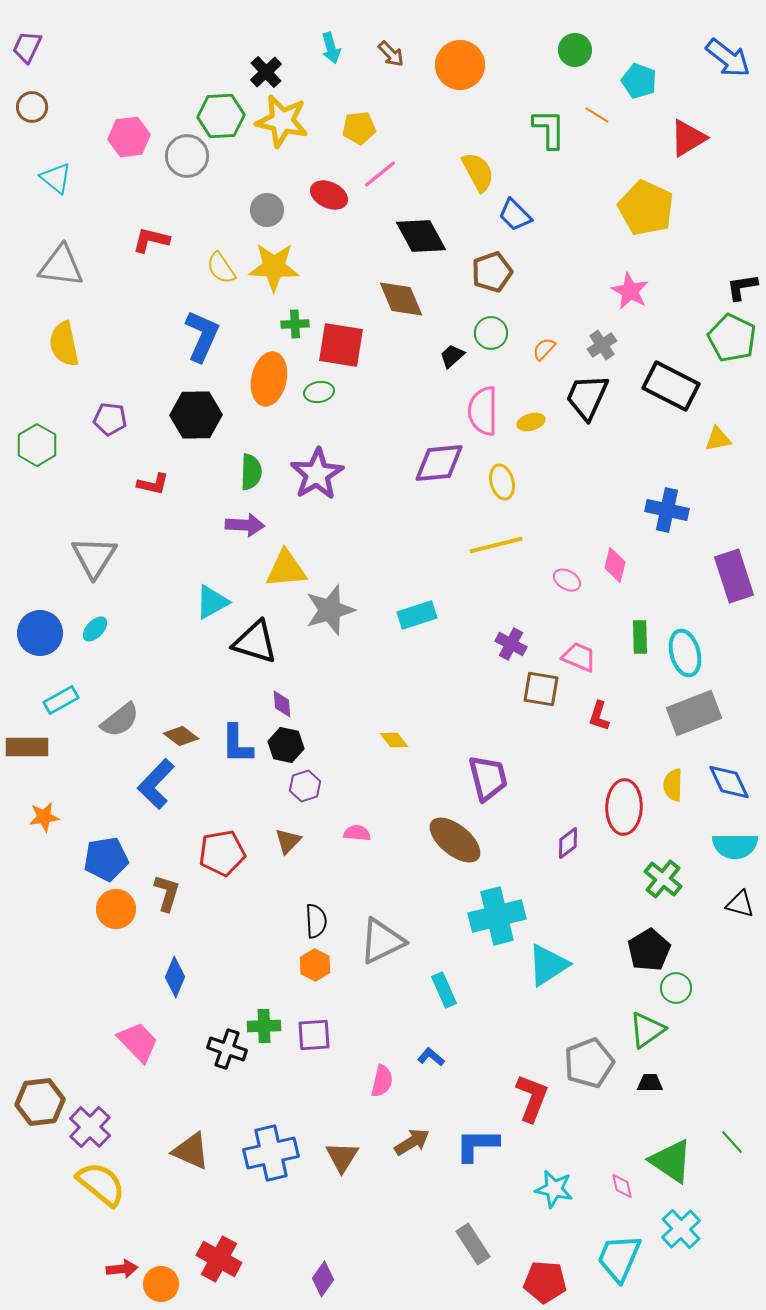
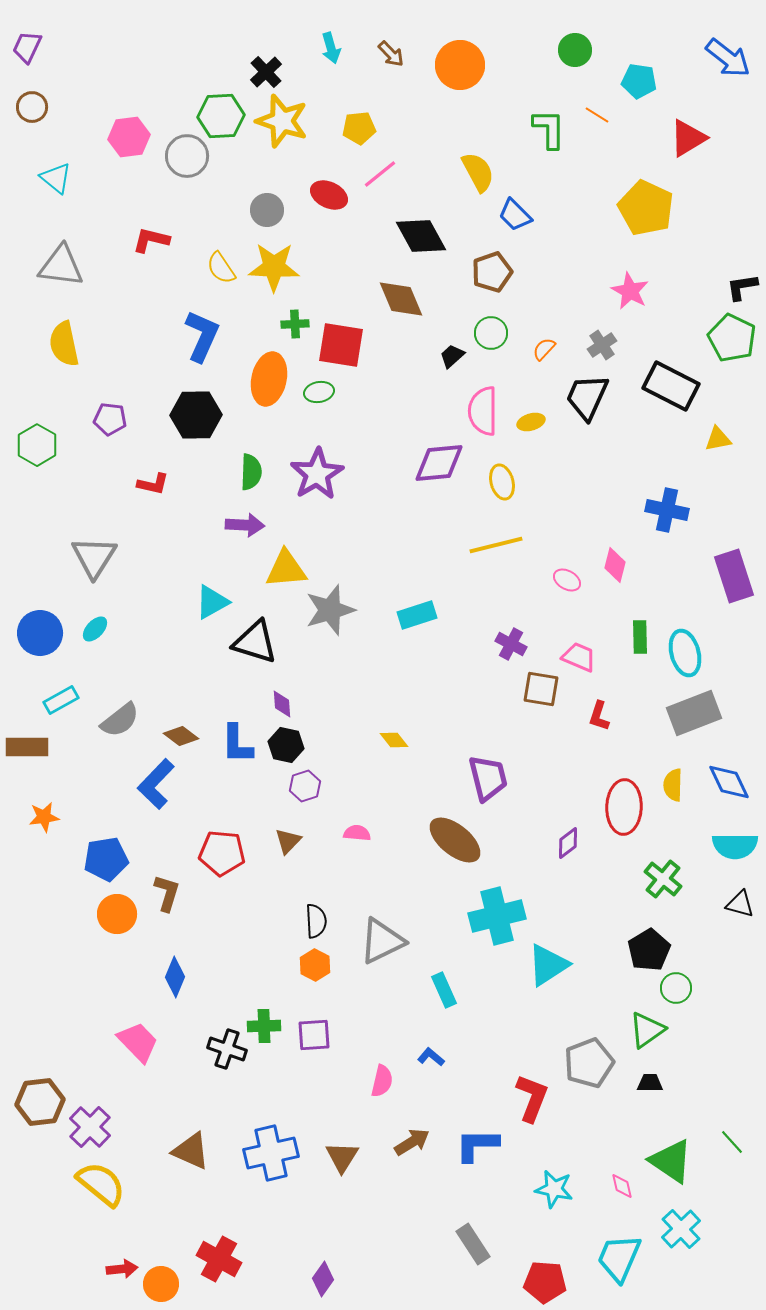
cyan pentagon at (639, 81): rotated 12 degrees counterclockwise
yellow star at (282, 121): rotated 6 degrees clockwise
red pentagon at (222, 853): rotated 15 degrees clockwise
orange circle at (116, 909): moved 1 px right, 5 px down
